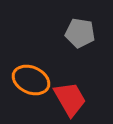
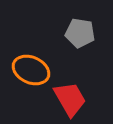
orange ellipse: moved 10 px up
